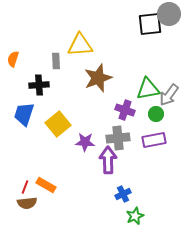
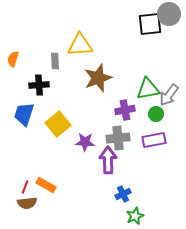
gray rectangle: moved 1 px left
purple cross: rotated 30 degrees counterclockwise
